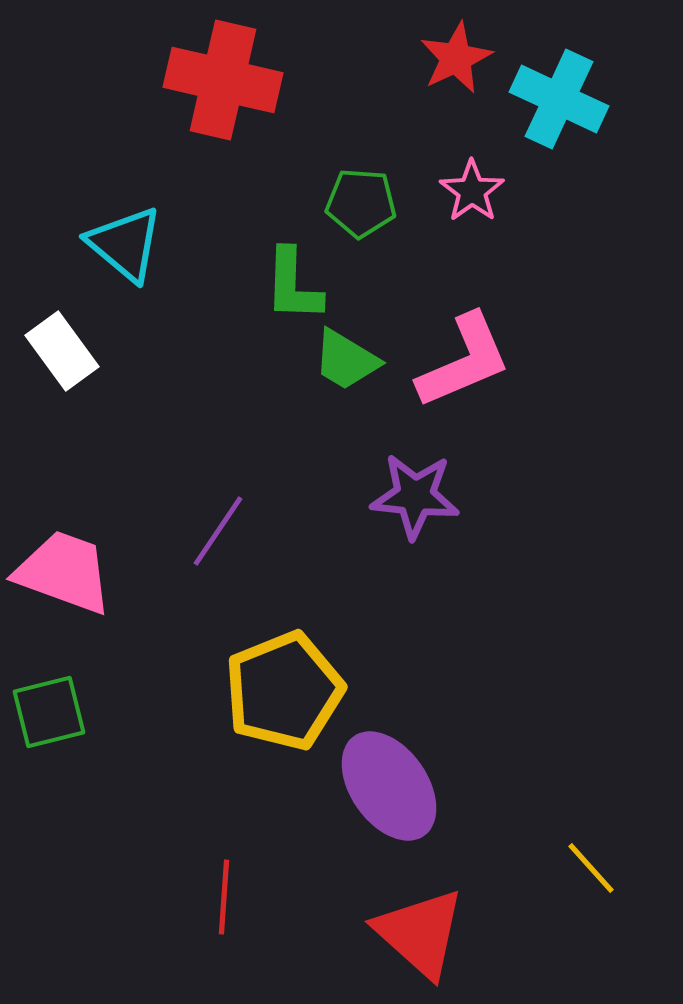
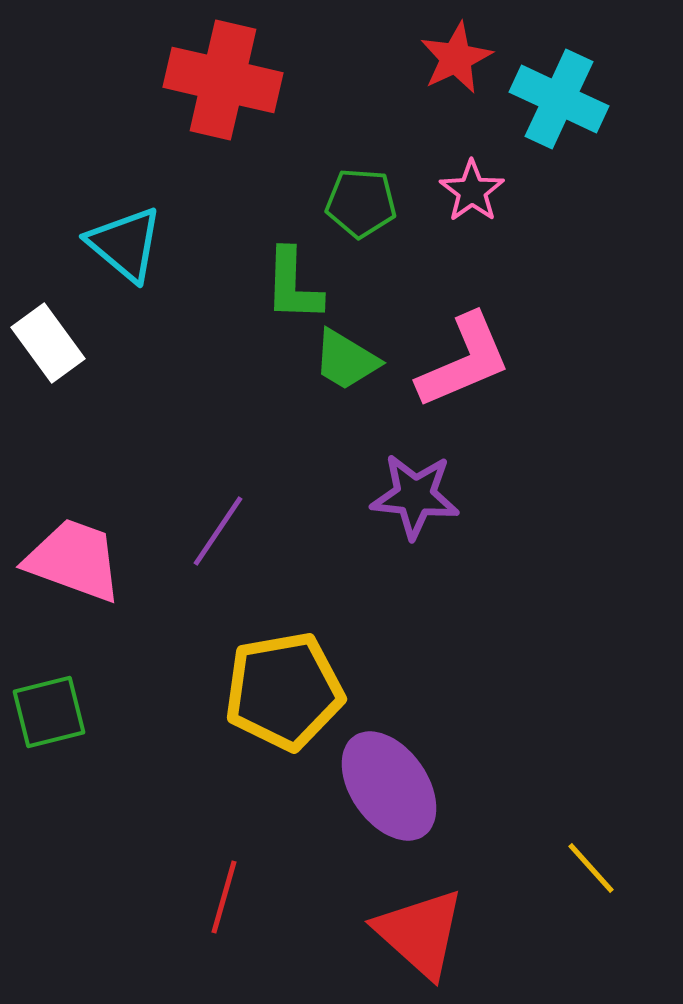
white rectangle: moved 14 px left, 8 px up
pink trapezoid: moved 10 px right, 12 px up
yellow pentagon: rotated 12 degrees clockwise
red line: rotated 12 degrees clockwise
